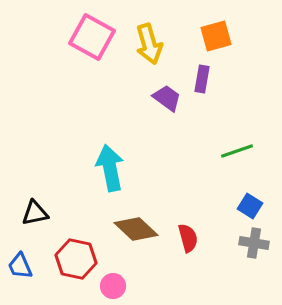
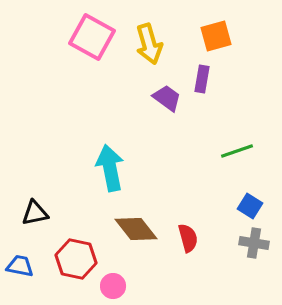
brown diamond: rotated 9 degrees clockwise
blue trapezoid: rotated 124 degrees clockwise
